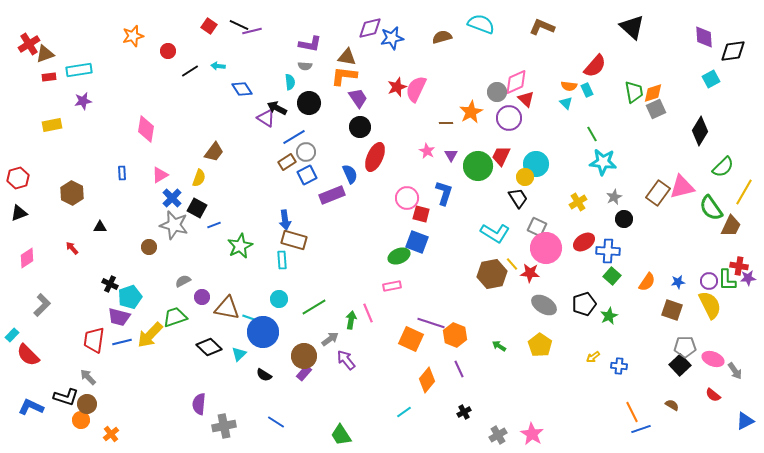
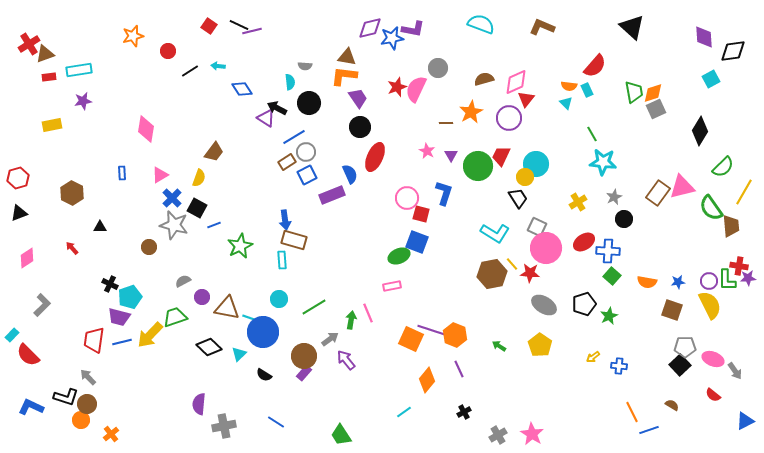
brown semicircle at (442, 37): moved 42 px right, 42 px down
purple L-shape at (310, 44): moved 103 px right, 15 px up
gray circle at (497, 92): moved 59 px left, 24 px up
red triangle at (526, 99): rotated 24 degrees clockwise
brown trapezoid at (731, 226): rotated 30 degrees counterclockwise
orange semicircle at (647, 282): rotated 66 degrees clockwise
purple line at (431, 323): moved 7 px down
blue line at (641, 429): moved 8 px right, 1 px down
